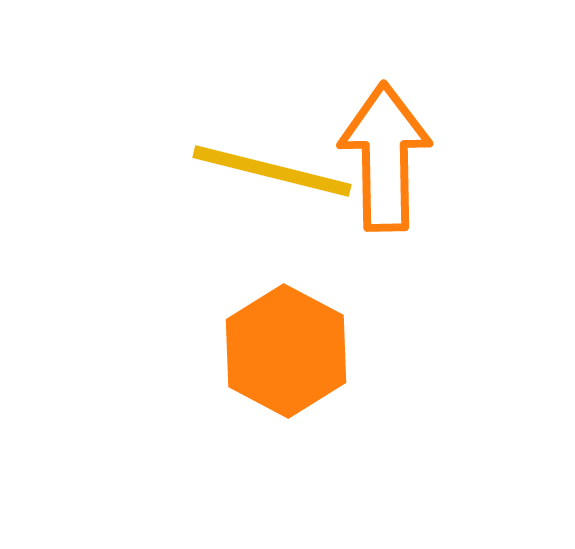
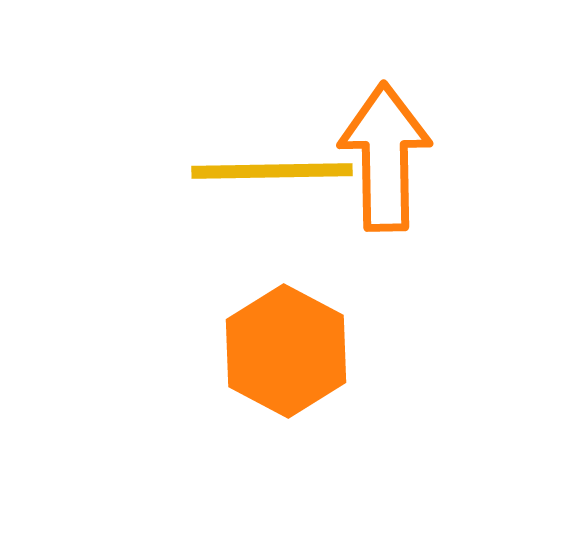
yellow line: rotated 15 degrees counterclockwise
